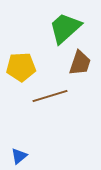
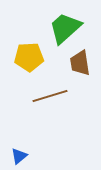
brown trapezoid: rotated 152 degrees clockwise
yellow pentagon: moved 8 px right, 10 px up
